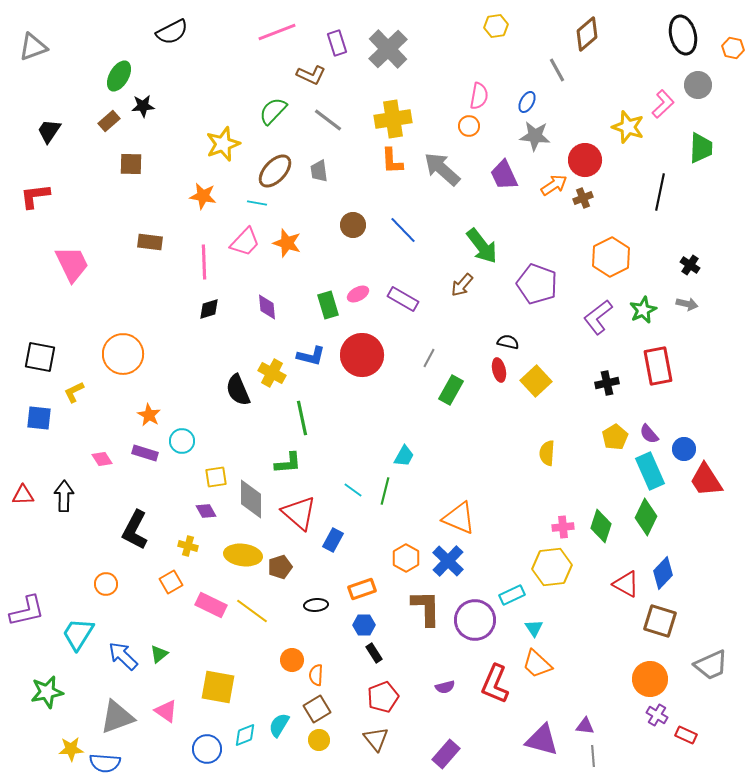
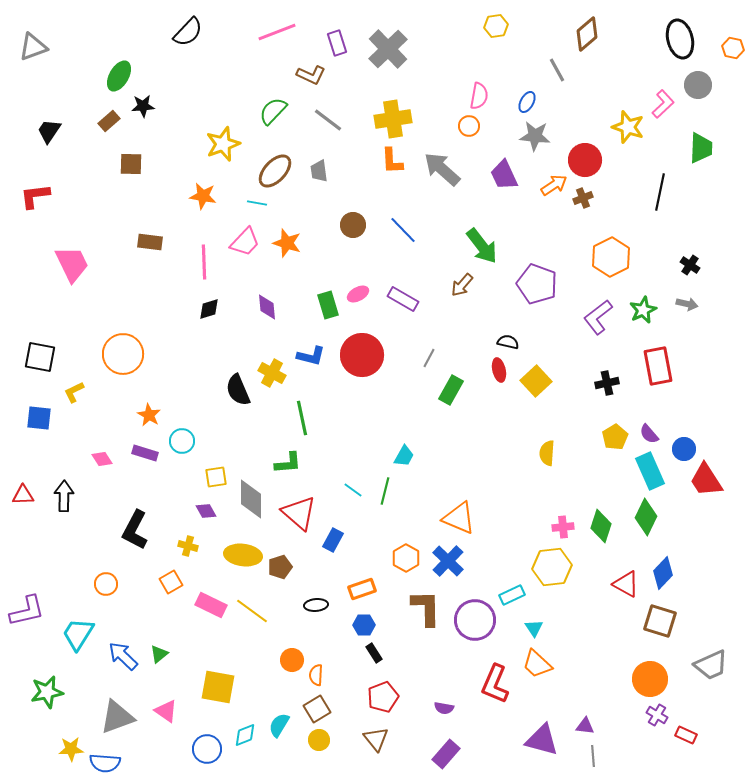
black semicircle at (172, 32): moved 16 px right; rotated 20 degrees counterclockwise
black ellipse at (683, 35): moved 3 px left, 4 px down
purple semicircle at (445, 687): moved 1 px left, 21 px down; rotated 24 degrees clockwise
